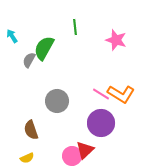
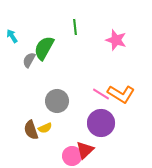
yellow semicircle: moved 18 px right, 30 px up
